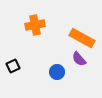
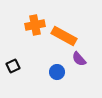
orange rectangle: moved 18 px left, 2 px up
